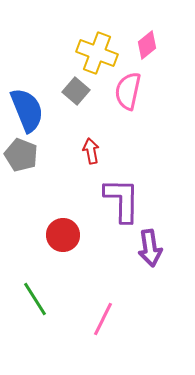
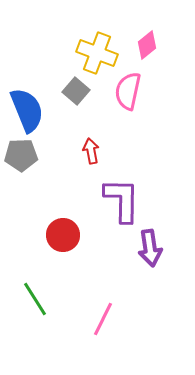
gray pentagon: rotated 24 degrees counterclockwise
